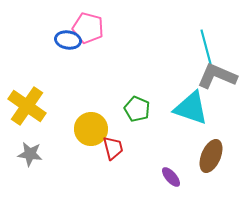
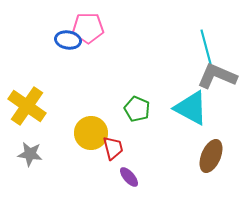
pink pentagon: rotated 16 degrees counterclockwise
cyan triangle: rotated 9 degrees clockwise
yellow circle: moved 4 px down
purple ellipse: moved 42 px left
